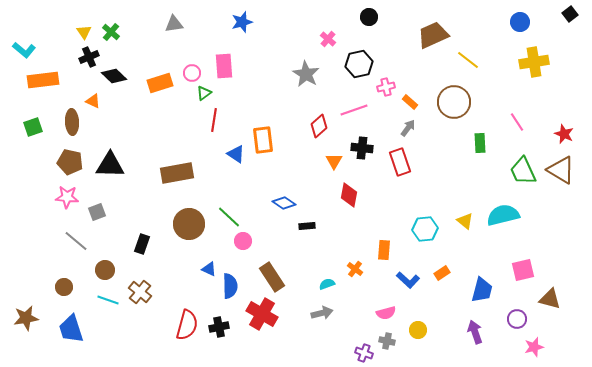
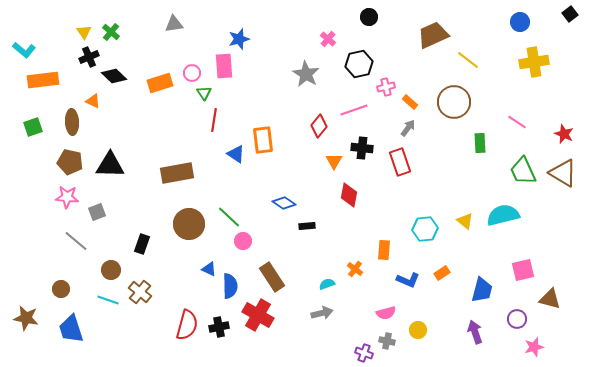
blue star at (242, 22): moved 3 px left, 17 px down
green triangle at (204, 93): rotated 28 degrees counterclockwise
pink line at (517, 122): rotated 24 degrees counterclockwise
red diamond at (319, 126): rotated 10 degrees counterclockwise
brown triangle at (561, 170): moved 2 px right, 3 px down
brown circle at (105, 270): moved 6 px right
blue L-shape at (408, 280): rotated 20 degrees counterclockwise
brown circle at (64, 287): moved 3 px left, 2 px down
red cross at (262, 314): moved 4 px left, 1 px down
brown star at (26, 318): rotated 20 degrees clockwise
